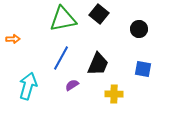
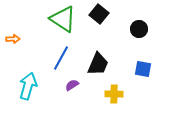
green triangle: rotated 44 degrees clockwise
